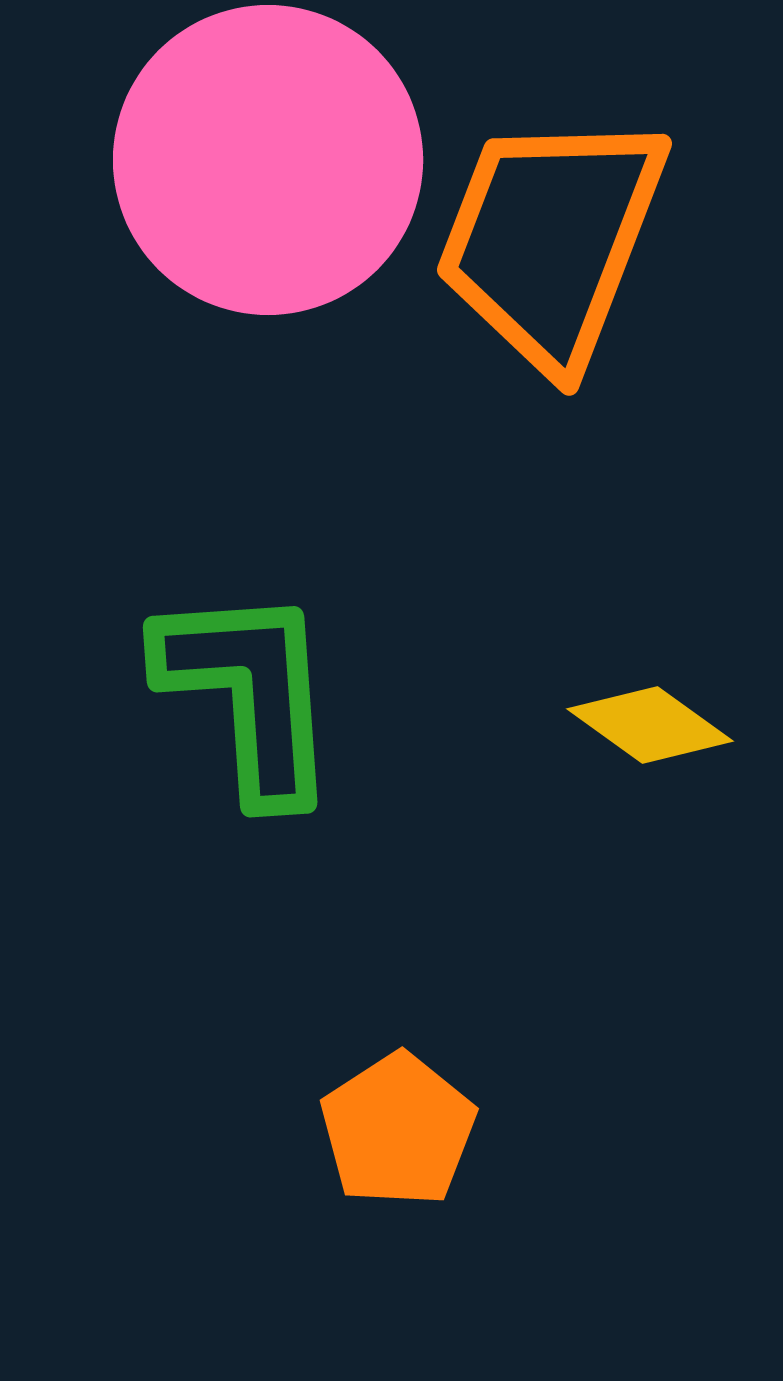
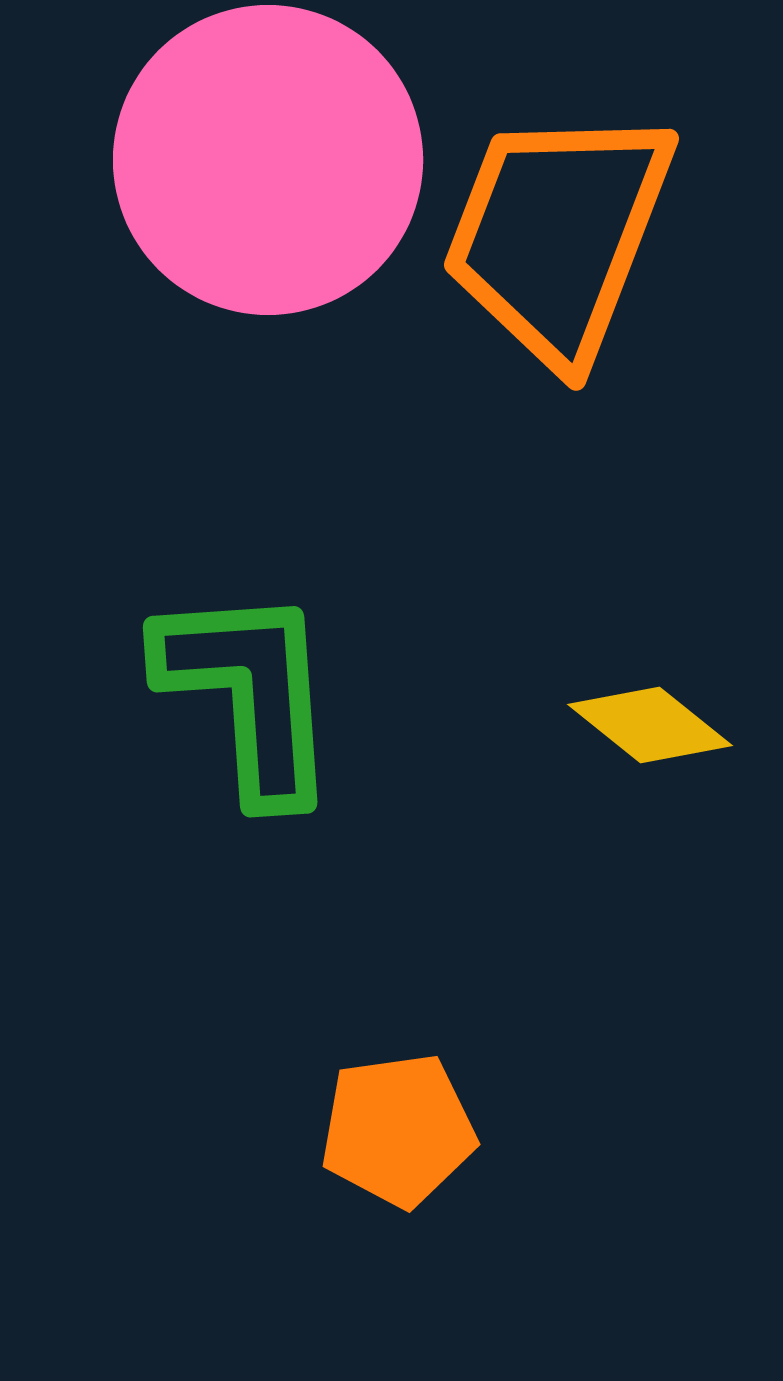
orange trapezoid: moved 7 px right, 5 px up
yellow diamond: rotated 3 degrees clockwise
orange pentagon: rotated 25 degrees clockwise
